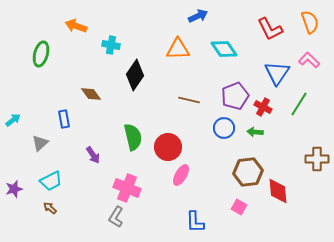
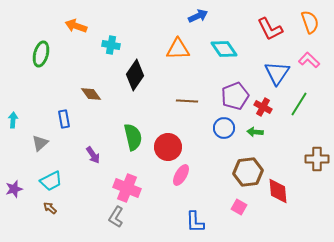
brown line: moved 2 px left, 1 px down; rotated 10 degrees counterclockwise
cyan arrow: rotated 49 degrees counterclockwise
